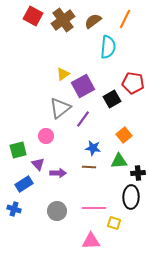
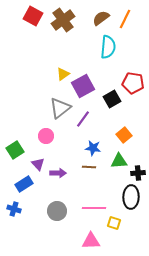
brown semicircle: moved 8 px right, 3 px up
green square: moved 3 px left; rotated 18 degrees counterclockwise
